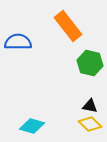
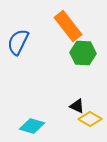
blue semicircle: rotated 64 degrees counterclockwise
green hexagon: moved 7 px left, 10 px up; rotated 10 degrees counterclockwise
black triangle: moved 13 px left; rotated 14 degrees clockwise
yellow diamond: moved 5 px up; rotated 15 degrees counterclockwise
